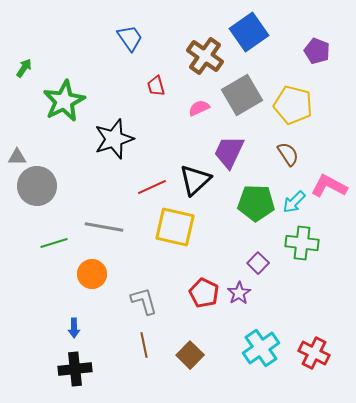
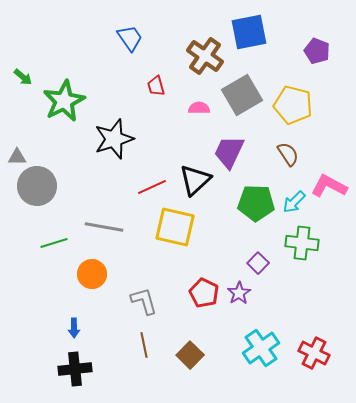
blue square: rotated 24 degrees clockwise
green arrow: moved 1 px left, 9 px down; rotated 96 degrees clockwise
pink semicircle: rotated 25 degrees clockwise
